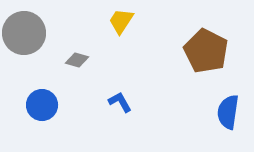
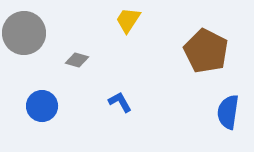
yellow trapezoid: moved 7 px right, 1 px up
blue circle: moved 1 px down
